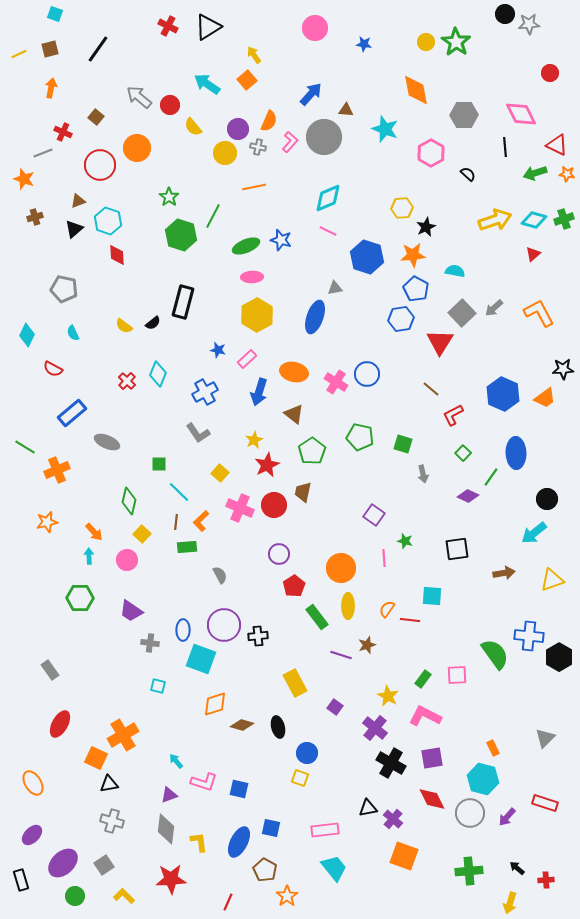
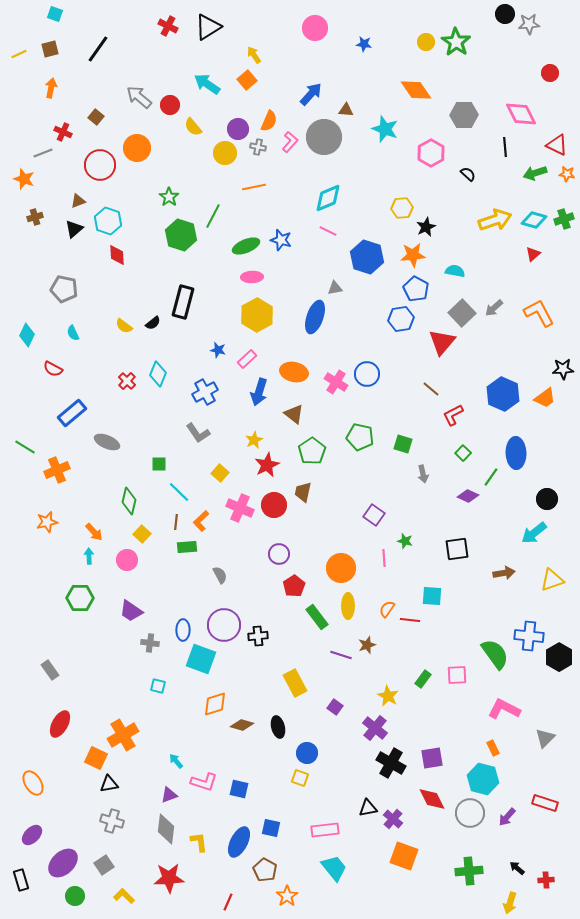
orange diamond at (416, 90): rotated 24 degrees counterclockwise
red triangle at (440, 342): moved 2 px right; rotated 8 degrees clockwise
pink L-shape at (425, 716): moved 79 px right, 7 px up
red star at (171, 879): moved 2 px left, 1 px up
